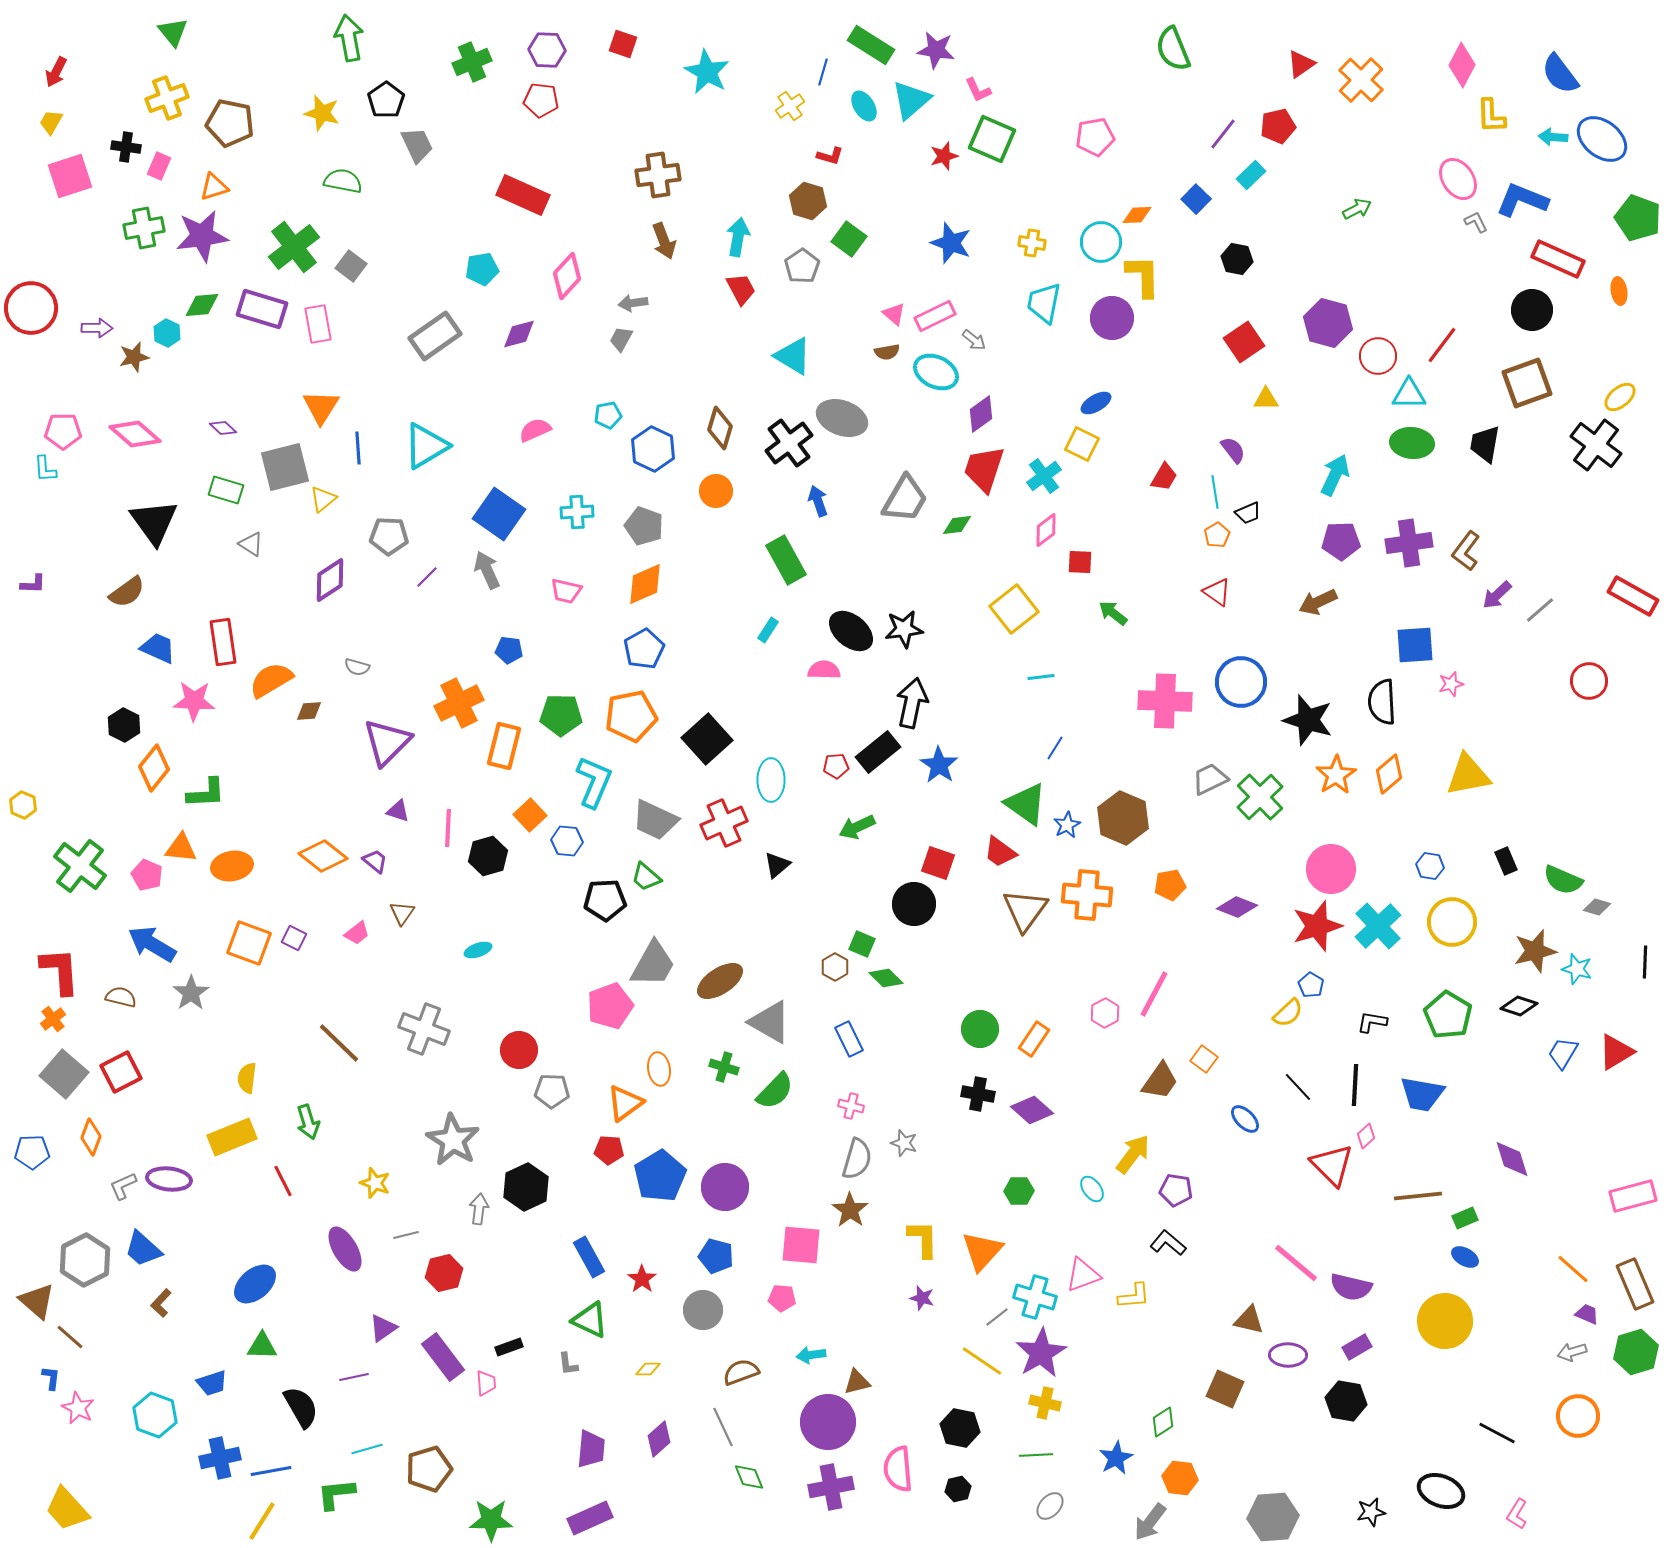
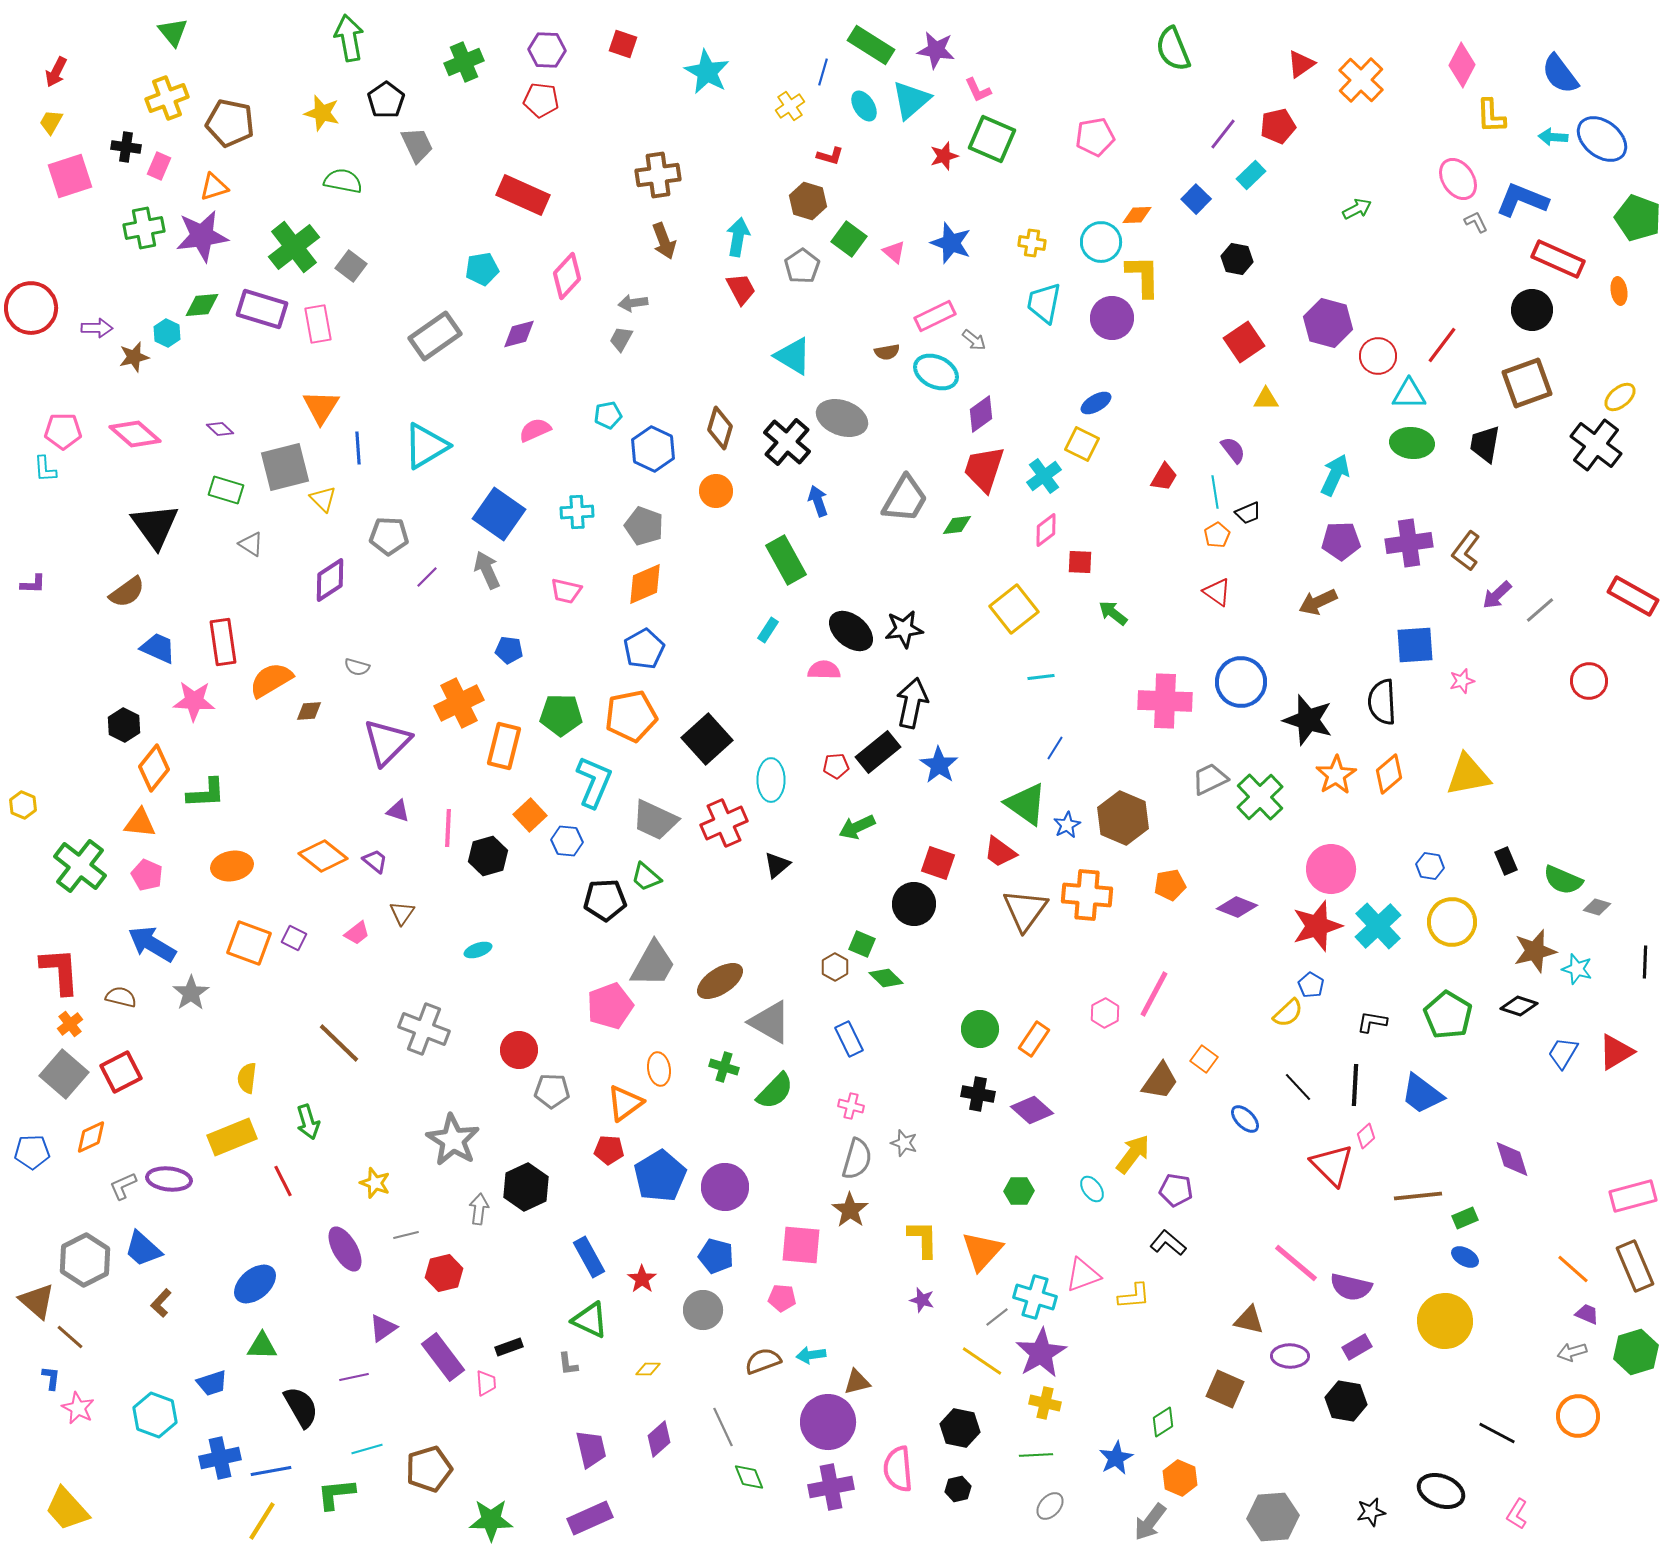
green cross at (472, 62): moved 8 px left
pink triangle at (894, 314): moved 62 px up
purple diamond at (223, 428): moved 3 px left, 1 px down
black cross at (789, 443): moved 2 px left, 1 px up; rotated 12 degrees counterclockwise
yellow triangle at (323, 499): rotated 36 degrees counterclockwise
black triangle at (154, 522): moved 1 px right, 4 px down
pink star at (1451, 684): moved 11 px right, 3 px up
orange triangle at (181, 848): moved 41 px left, 25 px up
orange cross at (53, 1019): moved 17 px right, 5 px down
blue trapezoid at (1422, 1094): rotated 27 degrees clockwise
orange diamond at (91, 1137): rotated 45 degrees clockwise
brown rectangle at (1635, 1284): moved 18 px up
purple star at (922, 1298): moved 2 px down
purple ellipse at (1288, 1355): moved 2 px right, 1 px down
brown semicircle at (741, 1372): moved 22 px right, 11 px up
purple trapezoid at (591, 1449): rotated 18 degrees counterclockwise
orange hexagon at (1180, 1478): rotated 16 degrees clockwise
